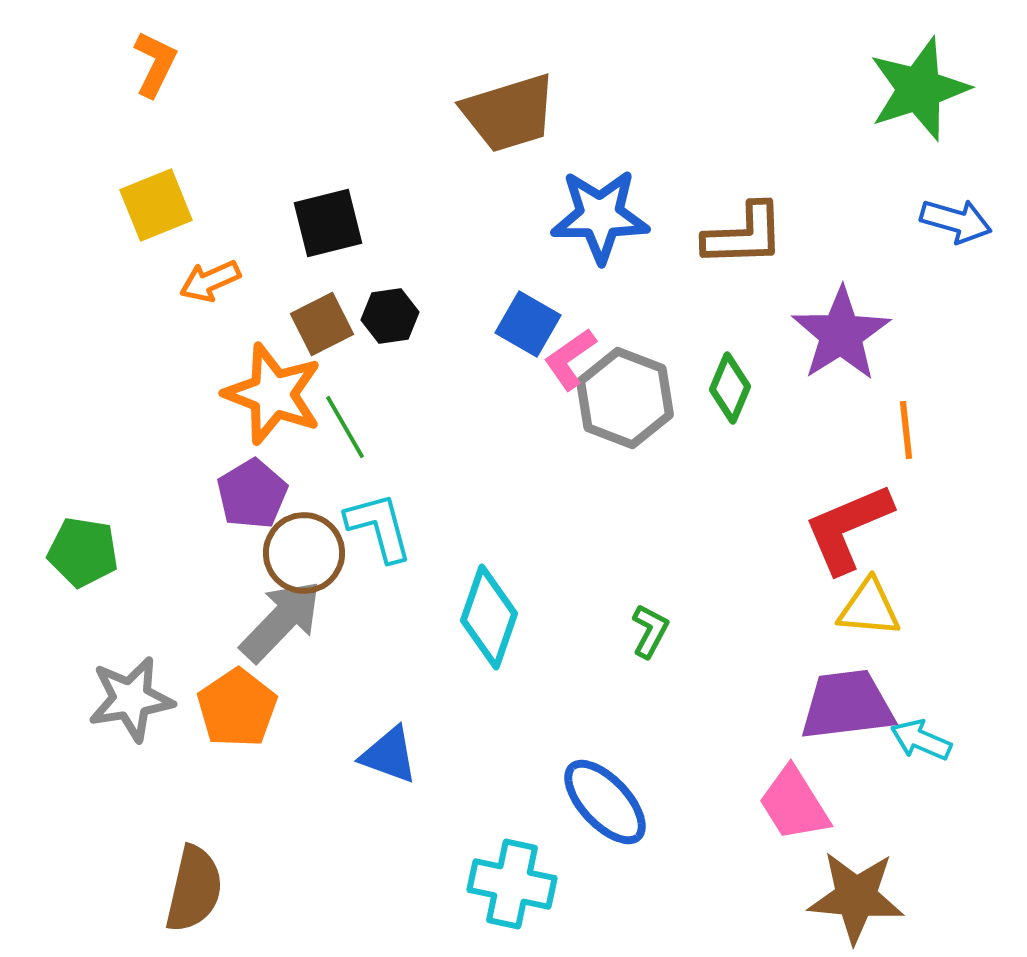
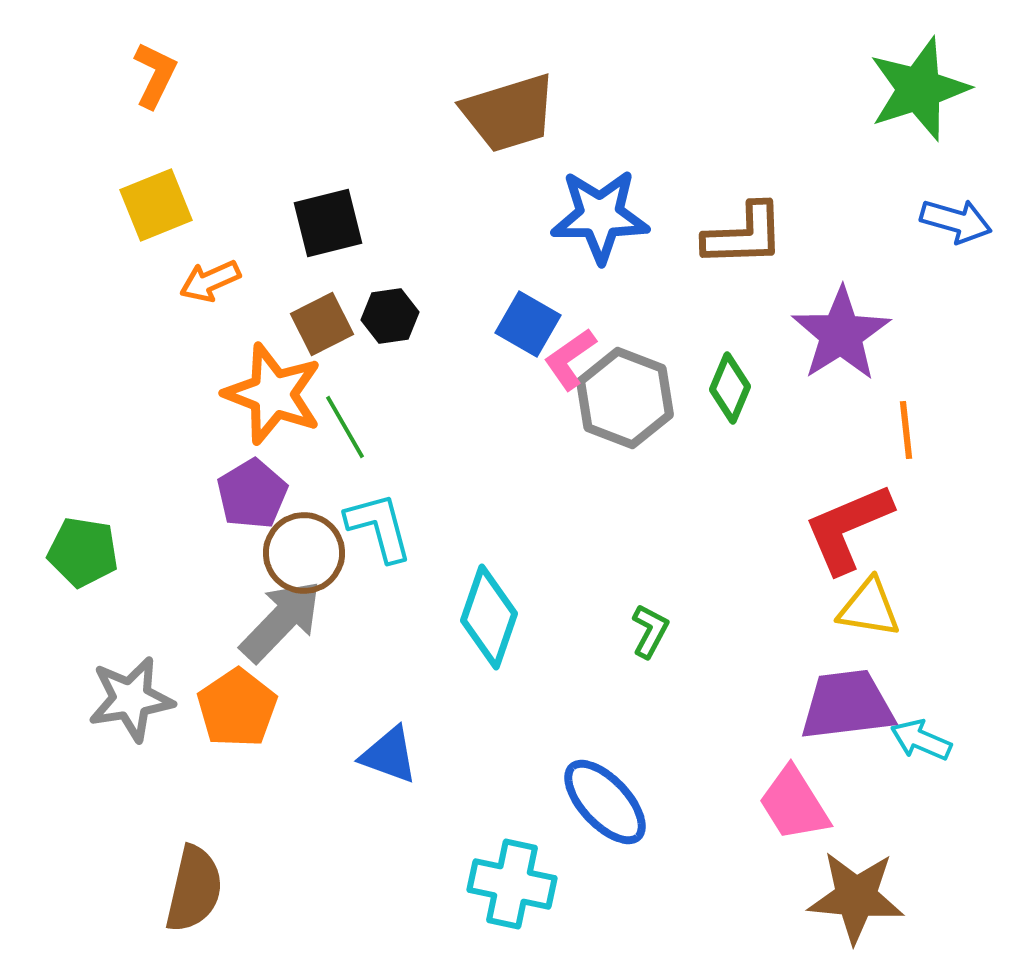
orange L-shape: moved 11 px down
yellow triangle: rotated 4 degrees clockwise
